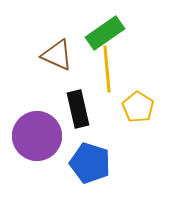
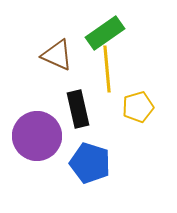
yellow pentagon: rotated 24 degrees clockwise
